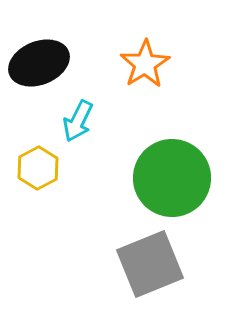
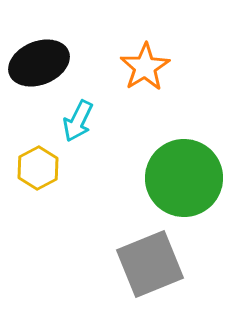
orange star: moved 3 px down
green circle: moved 12 px right
